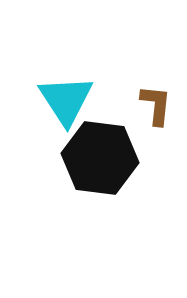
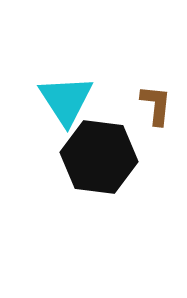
black hexagon: moved 1 px left, 1 px up
